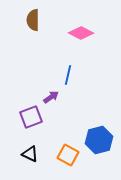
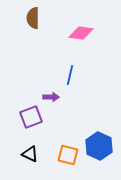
brown semicircle: moved 2 px up
pink diamond: rotated 20 degrees counterclockwise
blue line: moved 2 px right
purple arrow: rotated 35 degrees clockwise
blue hexagon: moved 6 px down; rotated 20 degrees counterclockwise
orange square: rotated 15 degrees counterclockwise
